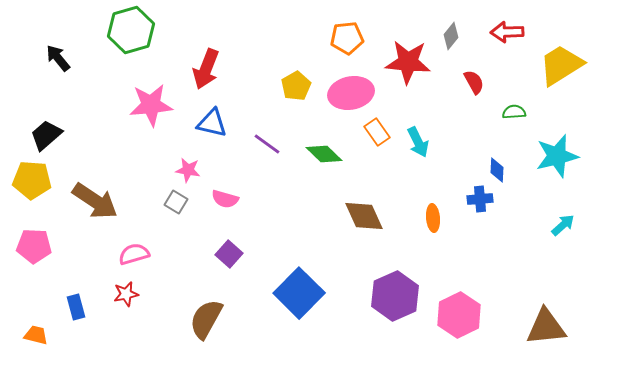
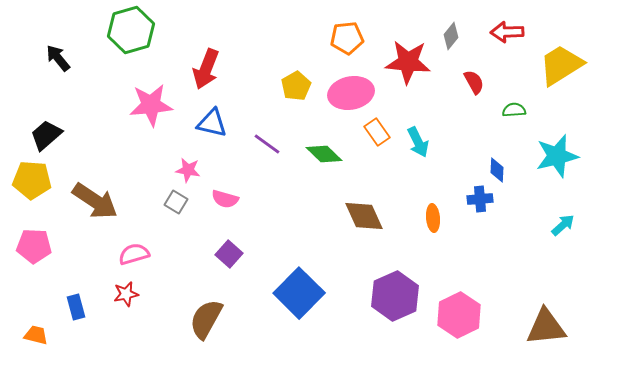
green semicircle at (514, 112): moved 2 px up
